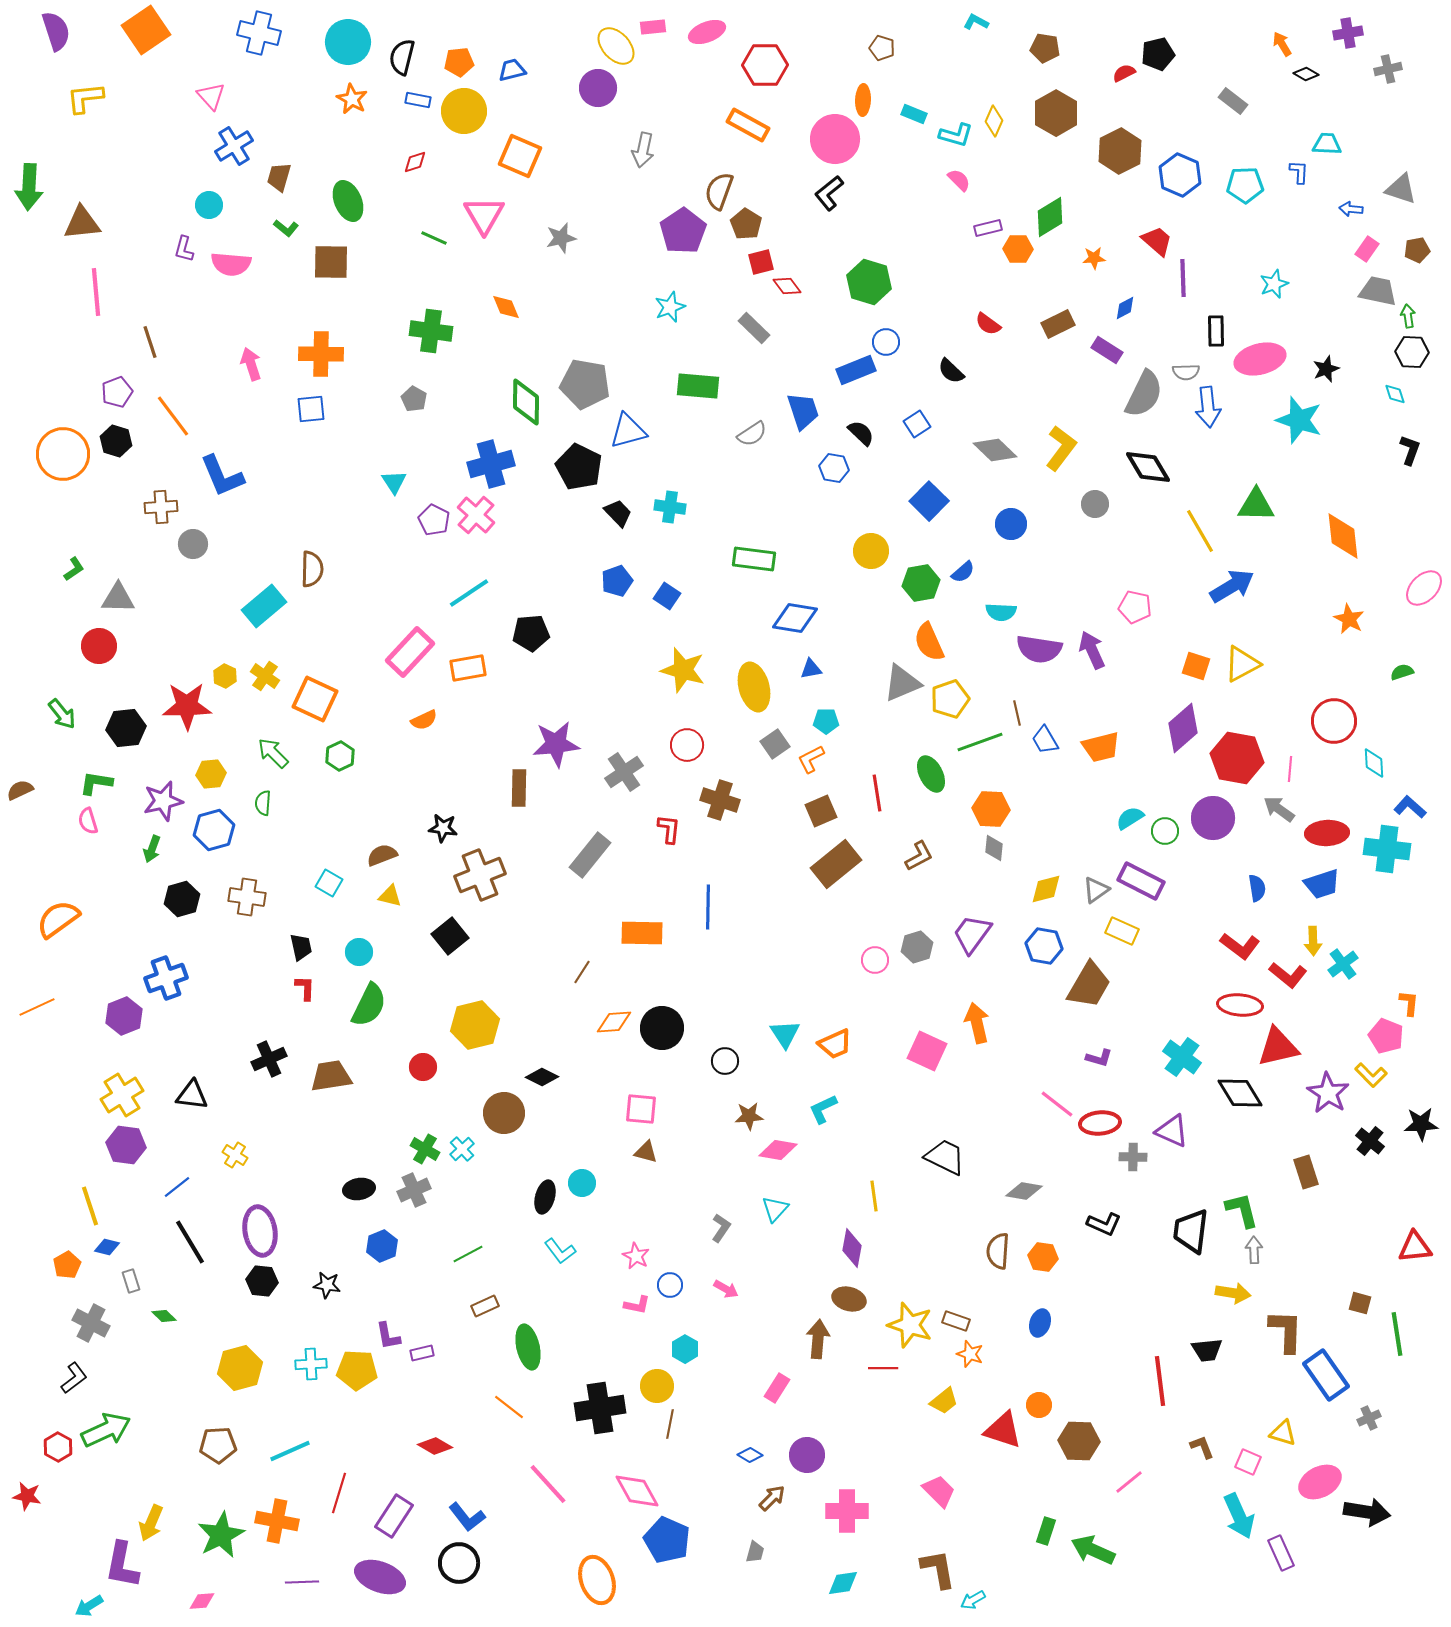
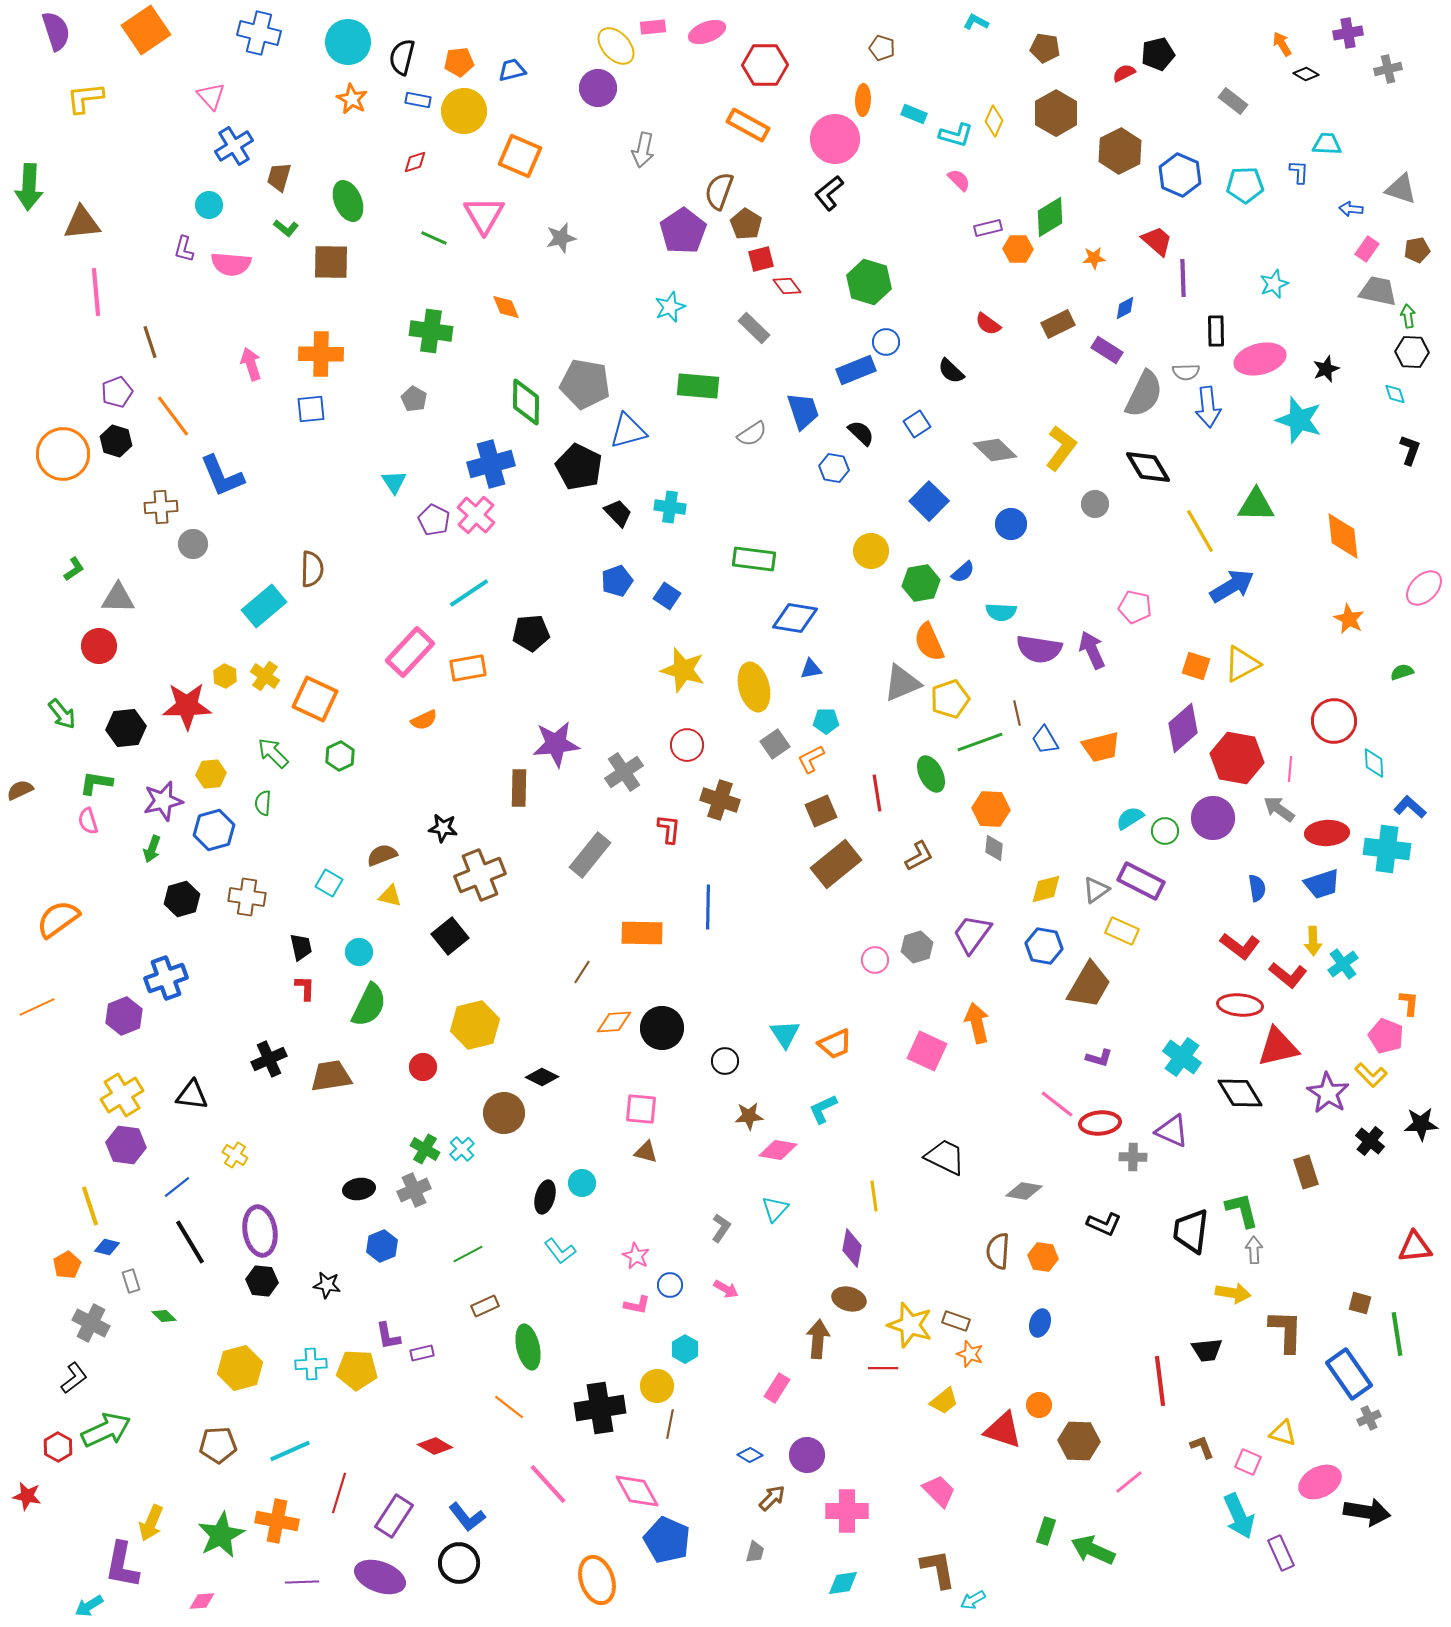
red square at (761, 262): moved 3 px up
blue rectangle at (1326, 1375): moved 23 px right, 1 px up
